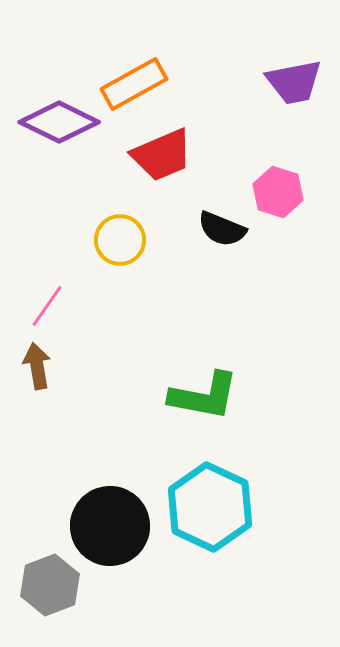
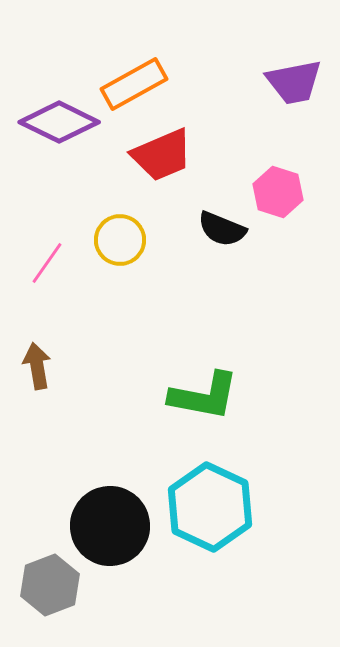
pink line: moved 43 px up
